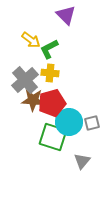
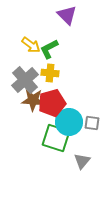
purple triangle: moved 1 px right
yellow arrow: moved 5 px down
gray square: rotated 21 degrees clockwise
green square: moved 3 px right, 1 px down
